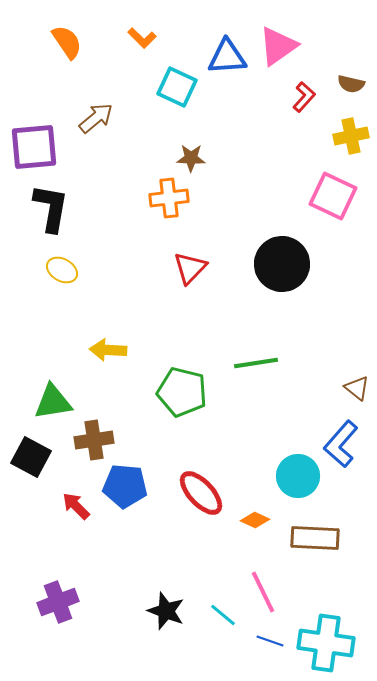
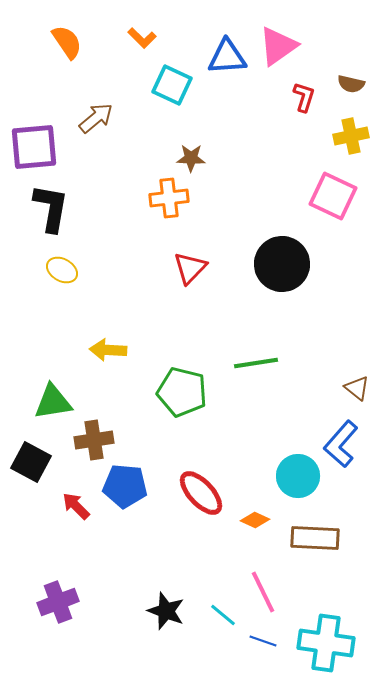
cyan square: moved 5 px left, 2 px up
red L-shape: rotated 24 degrees counterclockwise
black square: moved 5 px down
blue line: moved 7 px left
